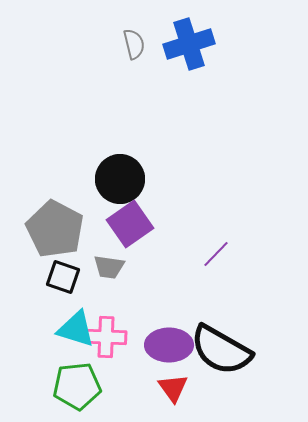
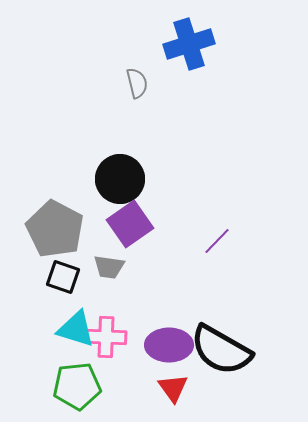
gray semicircle: moved 3 px right, 39 px down
purple line: moved 1 px right, 13 px up
